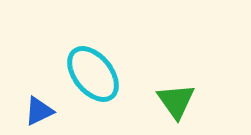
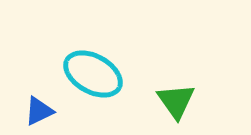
cyan ellipse: rotated 22 degrees counterclockwise
